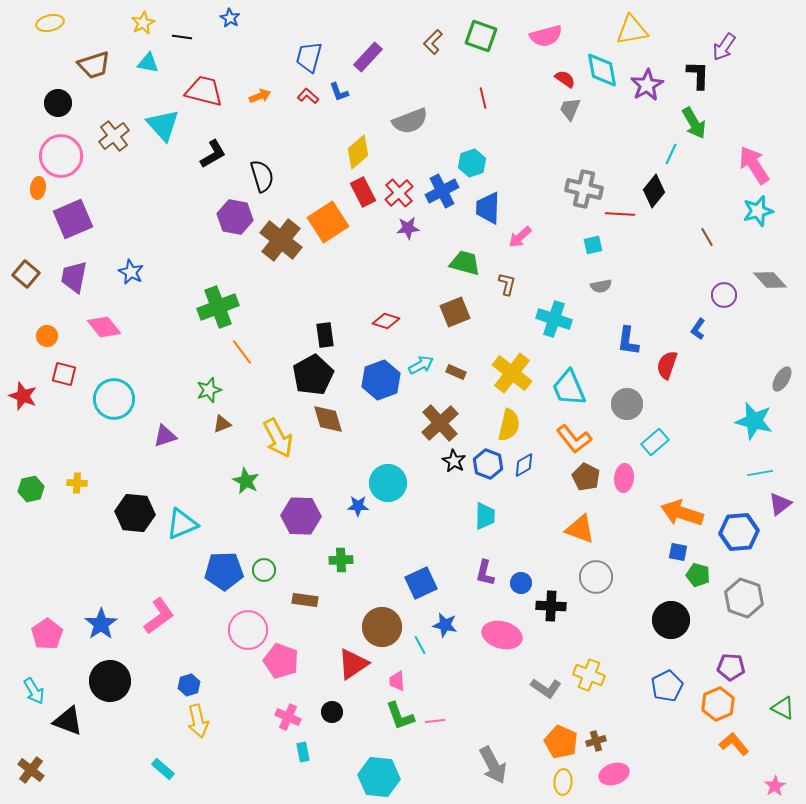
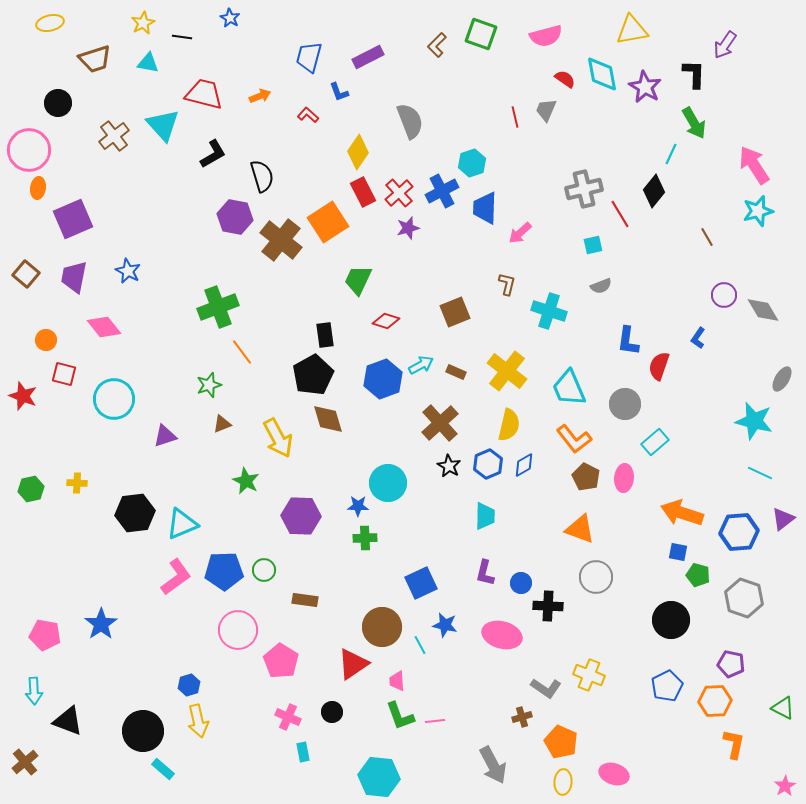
green square at (481, 36): moved 2 px up
brown L-shape at (433, 42): moved 4 px right, 3 px down
purple arrow at (724, 47): moved 1 px right, 2 px up
purple rectangle at (368, 57): rotated 20 degrees clockwise
brown trapezoid at (94, 65): moved 1 px right, 6 px up
cyan diamond at (602, 70): moved 4 px down
black L-shape at (698, 75): moved 4 px left, 1 px up
purple star at (647, 85): moved 2 px left, 2 px down; rotated 12 degrees counterclockwise
red trapezoid at (204, 91): moved 3 px down
red L-shape at (308, 96): moved 19 px down
red line at (483, 98): moved 32 px right, 19 px down
gray trapezoid at (570, 109): moved 24 px left, 1 px down
gray semicircle at (410, 121): rotated 90 degrees counterclockwise
yellow diamond at (358, 152): rotated 16 degrees counterclockwise
pink circle at (61, 156): moved 32 px left, 6 px up
gray cross at (584, 189): rotated 27 degrees counterclockwise
blue trapezoid at (488, 208): moved 3 px left
red line at (620, 214): rotated 56 degrees clockwise
purple star at (408, 228): rotated 10 degrees counterclockwise
pink arrow at (520, 237): moved 4 px up
green trapezoid at (465, 263): moved 107 px left, 17 px down; rotated 80 degrees counterclockwise
blue star at (131, 272): moved 3 px left, 1 px up
gray diamond at (770, 280): moved 7 px left, 30 px down; rotated 12 degrees clockwise
gray semicircle at (601, 286): rotated 10 degrees counterclockwise
cyan cross at (554, 319): moved 5 px left, 8 px up
blue L-shape at (698, 329): moved 9 px down
orange circle at (47, 336): moved 1 px left, 4 px down
red semicircle at (667, 365): moved 8 px left, 1 px down
yellow cross at (512, 373): moved 5 px left, 2 px up
blue hexagon at (381, 380): moved 2 px right, 1 px up
green star at (209, 390): moved 5 px up
gray circle at (627, 404): moved 2 px left
black star at (454, 461): moved 5 px left, 5 px down
blue hexagon at (488, 464): rotated 16 degrees clockwise
cyan line at (760, 473): rotated 35 degrees clockwise
purple triangle at (780, 504): moved 3 px right, 15 px down
black hexagon at (135, 513): rotated 12 degrees counterclockwise
green cross at (341, 560): moved 24 px right, 22 px up
black cross at (551, 606): moved 3 px left
pink L-shape at (159, 616): moved 17 px right, 39 px up
pink circle at (248, 630): moved 10 px left
pink pentagon at (47, 634): moved 2 px left, 1 px down; rotated 28 degrees counterclockwise
pink pentagon at (281, 661): rotated 12 degrees clockwise
purple pentagon at (731, 667): moved 3 px up; rotated 8 degrees clockwise
black circle at (110, 681): moved 33 px right, 50 px down
cyan arrow at (34, 691): rotated 28 degrees clockwise
orange hexagon at (718, 704): moved 3 px left, 3 px up; rotated 20 degrees clockwise
brown cross at (596, 741): moved 74 px left, 24 px up
orange L-shape at (734, 744): rotated 52 degrees clockwise
brown cross at (31, 770): moved 6 px left, 8 px up; rotated 12 degrees clockwise
pink ellipse at (614, 774): rotated 36 degrees clockwise
pink star at (775, 786): moved 10 px right
